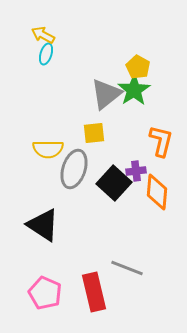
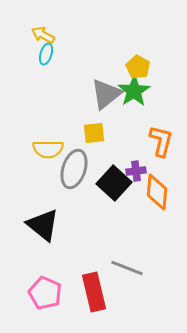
green star: moved 1 px down
black triangle: rotated 6 degrees clockwise
